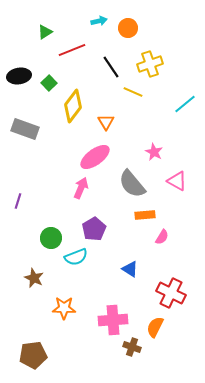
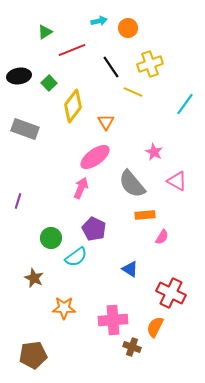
cyan line: rotated 15 degrees counterclockwise
purple pentagon: rotated 15 degrees counterclockwise
cyan semicircle: rotated 15 degrees counterclockwise
